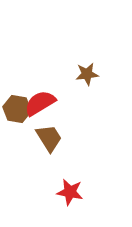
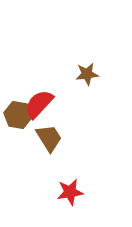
red semicircle: moved 1 px left, 1 px down; rotated 16 degrees counterclockwise
brown hexagon: moved 1 px right, 6 px down
red star: rotated 20 degrees counterclockwise
